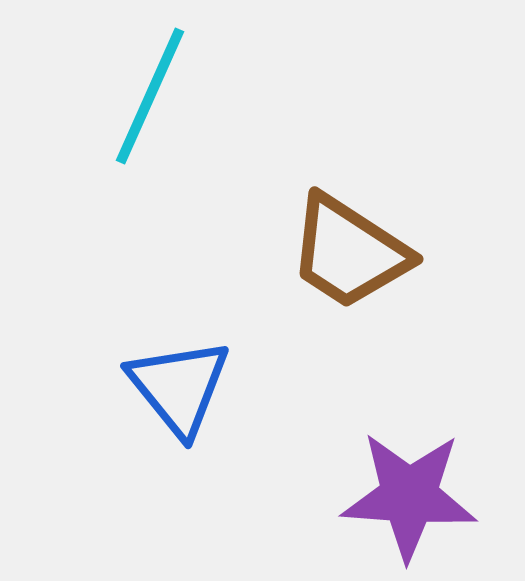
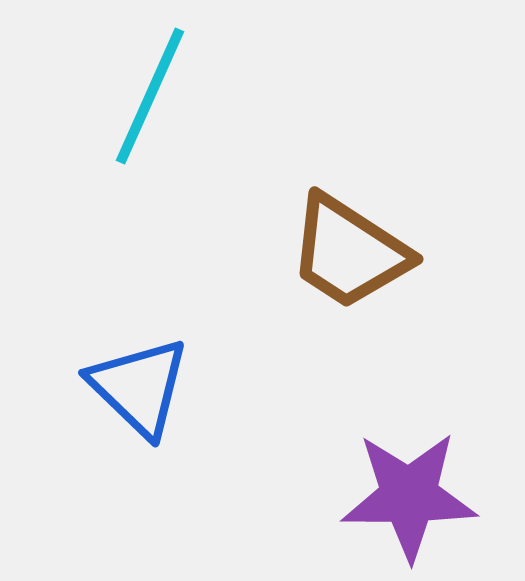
blue triangle: moved 40 px left; rotated 7 degrees counterclockwise
purple star: rotated 4 degrees counterclockwise
